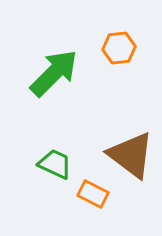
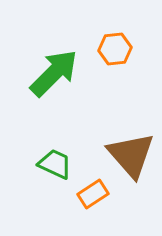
orange hexagon: moved 4 px left, 1 px down
brown triangle: rotated 12 degrees clockwise
orange rectangle: rotated 60 degrees counterclockwise
